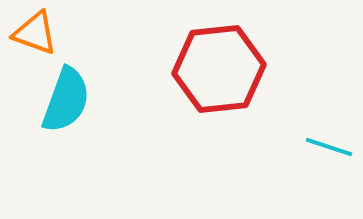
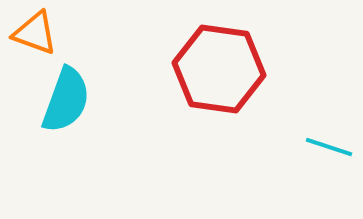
red hexagon: rotated 14 degrees clockwise
